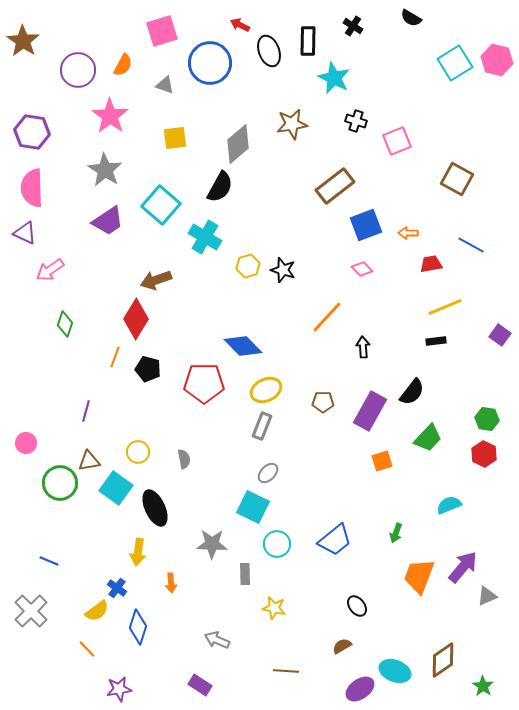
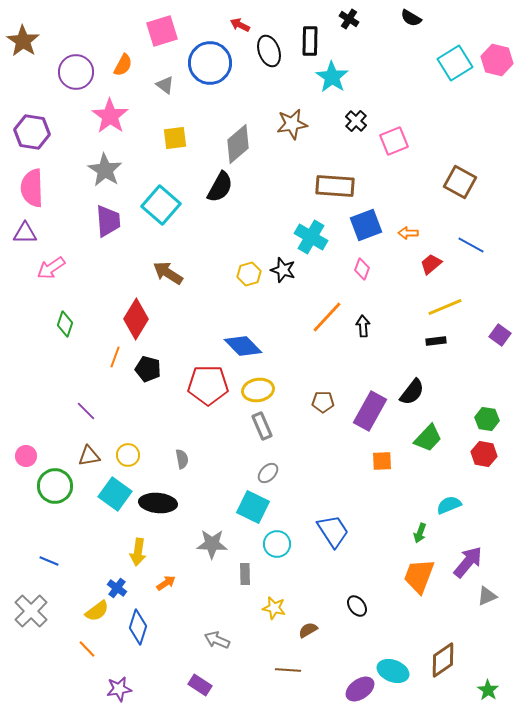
black cross at (353, 26): moved 4 px left, 7 px up
black rectangle at (308, 41): moved 2 px right
purple circle at (78, 70): moved 2 px left, 2 px down
cyan star at (334, 78): moved 2 px left, 1 px up; rotated 8 degrees clockwise
gray triangle at (165, 85): rotated 18 degrees clockwise
black cross at (356, 121): rotated 25 degrees clockwise
pink square at (397, 141): moved 3 px left
brown square at (457, 179): moved 3 px right, 3 px down
brown rectangle at (335, 186): rotated 42 degrees clockwise
purple trapezoid at (108, 221): rotated 60 degrees counterclockwise
purple triangle at (25, 233): rotated 25 degrees counterclockwise
cyan cross at (205, 237): moved 106 px right
red trapezoid at (431, 264): rotated 30 degrees counterclockwise
yellow hexagon at (248, 266): moved 1 px right, 8 px down
pink diamond at (362, 269): rotated 65 degrees clockwise
pink arrow at (50, 270): moved 1 px right, 2 px up
brown arrow at (156, 280): moved 12 px right, 7 px up; rotated 52 degrees clockwise
black arrow at (363, 347): moved 21 px up
red pentagon at (204, 383): moved 4 px right, 2 px down
yellow ellipse at (266, 390): moved 8 px left; rotated 16 degrees clockwise
purple line at (86, 411): rotated 60 degrees counterclockwise
gray rectangle at (262, 426): rotated 44 degrees counterclockwise
pink circle at (26, 443): moved 13 px down
yellow circle at (138, 452): moved 10 px left, 3 px down
red hexagon at (484, 454): rotated 15 degrees counterclockwise
gray semicircle at (184, 459): moved 2 px left
brown triangle at (89, 461): moved 5 px up
orange square at (382, 461): rotated 15 degrees clockwise
green circle at (60, 483): moved 5 px left, 3 px down
cyan square at (116, 488): moved 1 px left, 6 px down
black ellipse at (155, 508): moved 3 px right, 5 px up; rotated 60 degrees counterclockwise
green arrow at (396, 533): moved 24 px right
blue trapezoid at (335, 540): moved 2 px left, 9 px up; rotated 84 degrees counterclockwise
purple arrow at (463, 567): moved 5 px right, 5 px up
orange arrow at (171, 583): moved 5 px left; rotated 120 degrees counterclockwise
brown semicircle at (342, 646): moved 34 px left, 16 px up
brown line at (286, 671): moved 2 px right, 1 px up
cyan ellipse at (395, 671): moved 2 px left
green star at (483, 686): moved 5 px right, 4 px down
